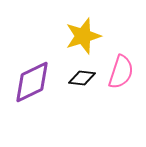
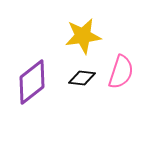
yellow star: rotated 9 degrees clockwise
purple diamond: rotated 12 degrees counterclockwise
